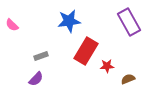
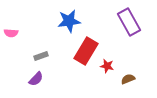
pink semicircle: moved 1 px left, 8 px down; rotated 40 degrees counterclockwise
red star: rotated 16 degrees clockwise
